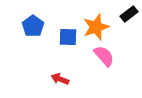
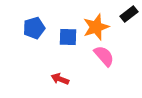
blue pentagon: moved 1 px right, 2 px down; rotated 20 degrees clockwise
